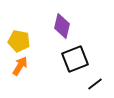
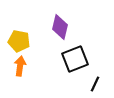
purple diamond: moved 2 px left, 1 px down
orange arrow: rotated 24 degrees counterclockwise
black line: rotated 28 degrees counterclockwise
